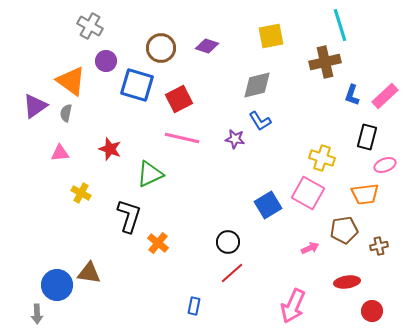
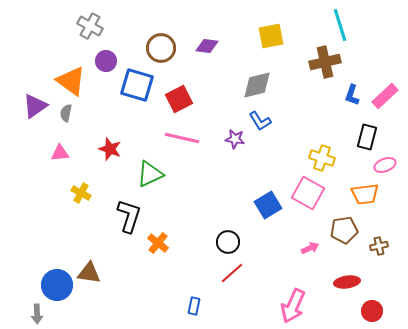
purple diamond at (207, 46): rotated 10 degrees counterclockwise
